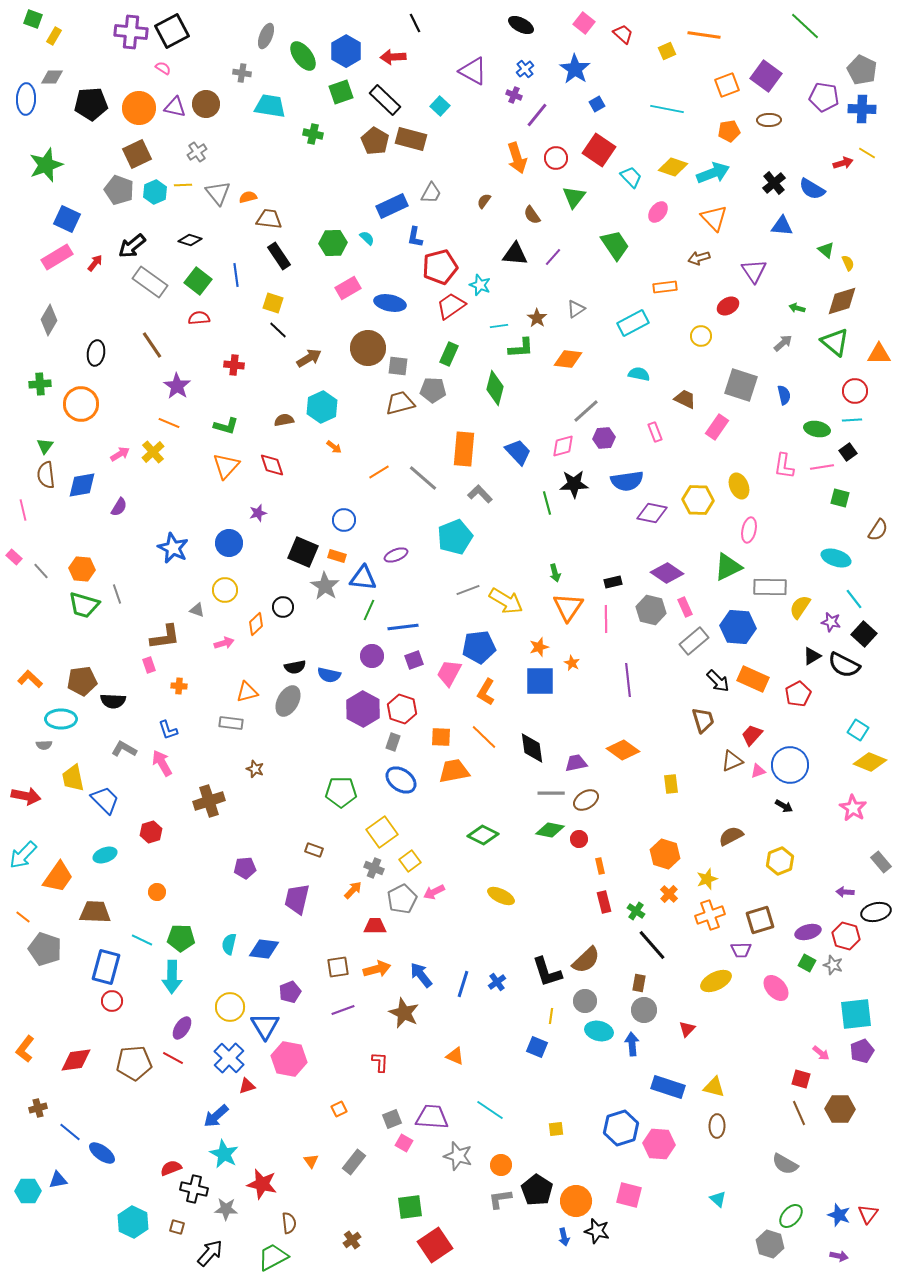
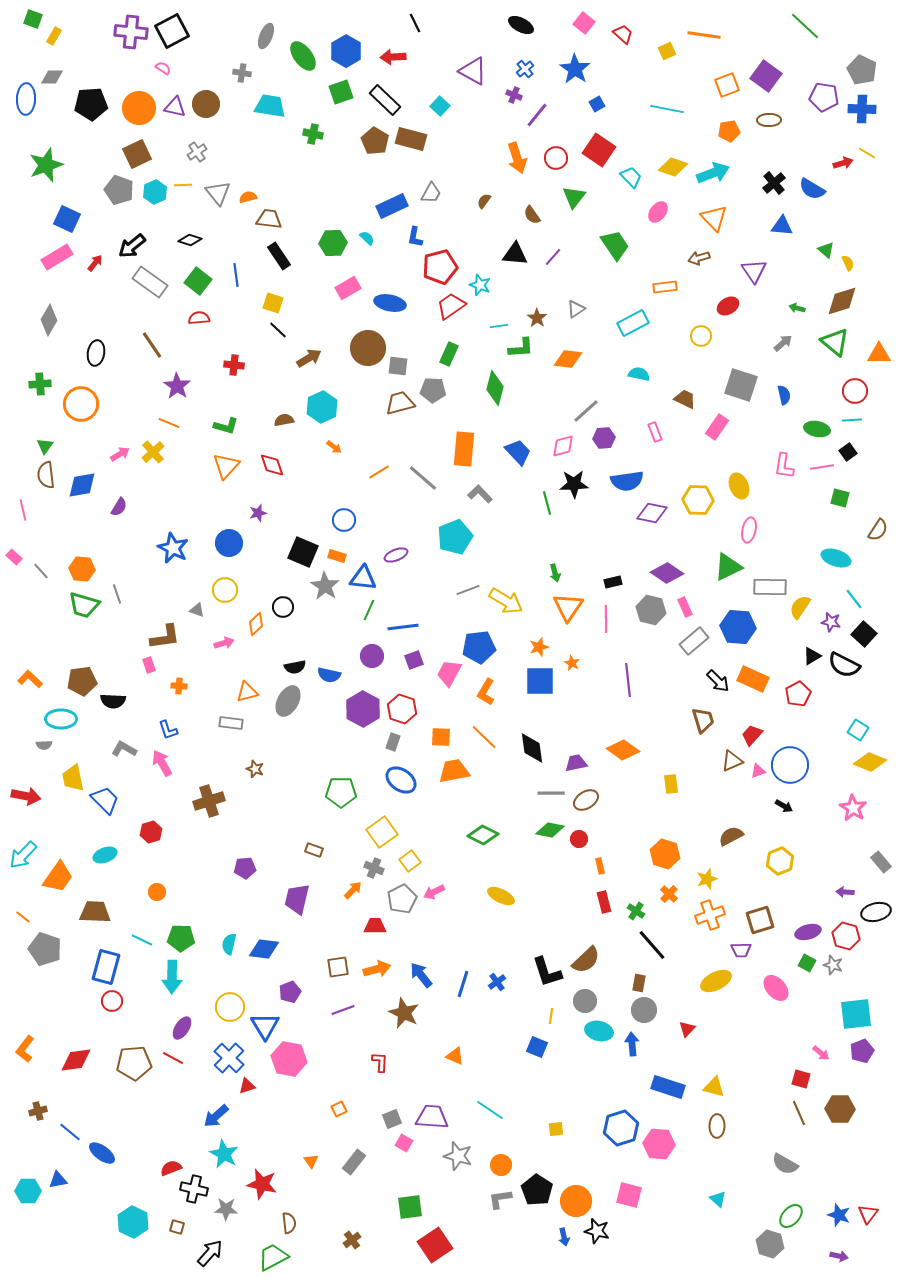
brown cross at (38, 1108): moved 3 px down
